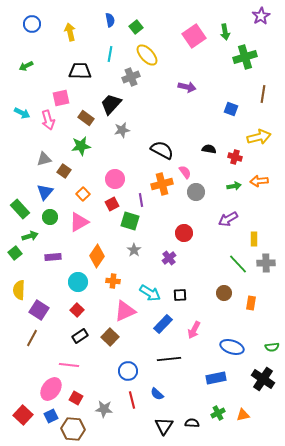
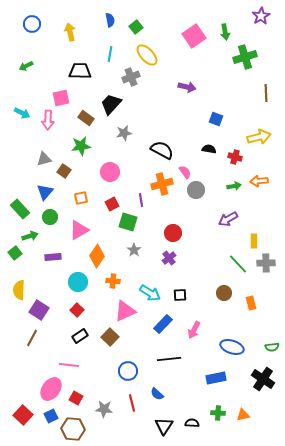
brown line at (263, 94): moved 3 px right, 1 px up; rotated 12 degrees counterclockwise
blue square at (231, 109): moved 15 px left, 10 px down
pink arrow at (48, 120): rotated 18 degrees clockwise
gray star at (122, 130): moved 2 px right, 3 px down
pink circle at (115, 179): moved 5 px left, 7 px up
gray circle at (196, 192): moved 2 px up
orange square at (83, 194): moved 2 px left, 4 px down; rotated 32 degrees clockwise
green square at (130, 221): moved 2 px left, 1 px down
pink triangle at (79, 222): moved 8 px down
red circle at (184, 233): moved 11 px left
yellow rectangle at (254, 239): moved 2 px down
orange rectangle at (251, 303): rotated 24 degrees counterclockwise
red line at (132, 400): moved 3 px down
green cross at (218, 413): rotated 32 degrees clockwise
